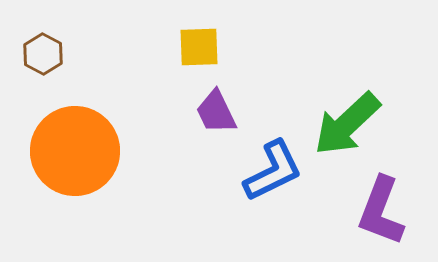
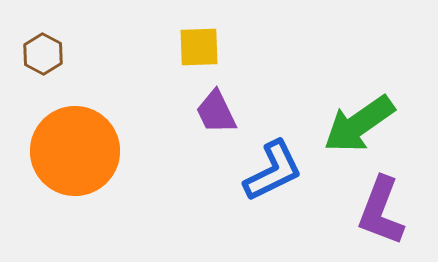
green arrow: moved 12 px right; rotated 8 degrees clockwise
